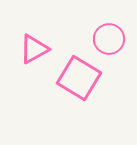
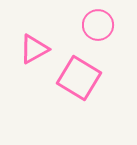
pink circle: moved 11 px left, 14 px up
